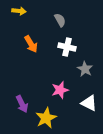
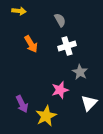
white cross: moved 1 px up; rotated 30 degrees counterclockwise
gray star: moved 5 px left, 3 px down
white triangle: rotated 48 degrees clockwise
yellow star: moved 2 px up
